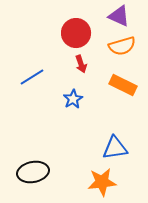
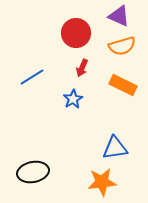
red arrow: moved 1 px right, 4 px down; rotated 42 degrees clockwise
